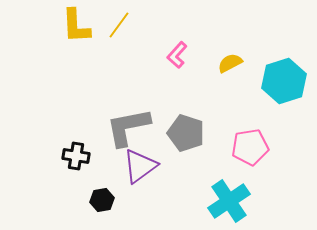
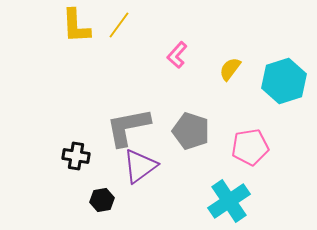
yellow semicircle: moved 6 px down; rotated 25 degrees counterclockwise
gray pentagon: moved 5 px right, 2 px up
